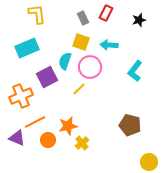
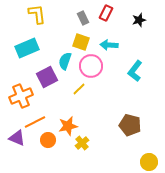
pink circle: moved 1 px right, 1 px up
